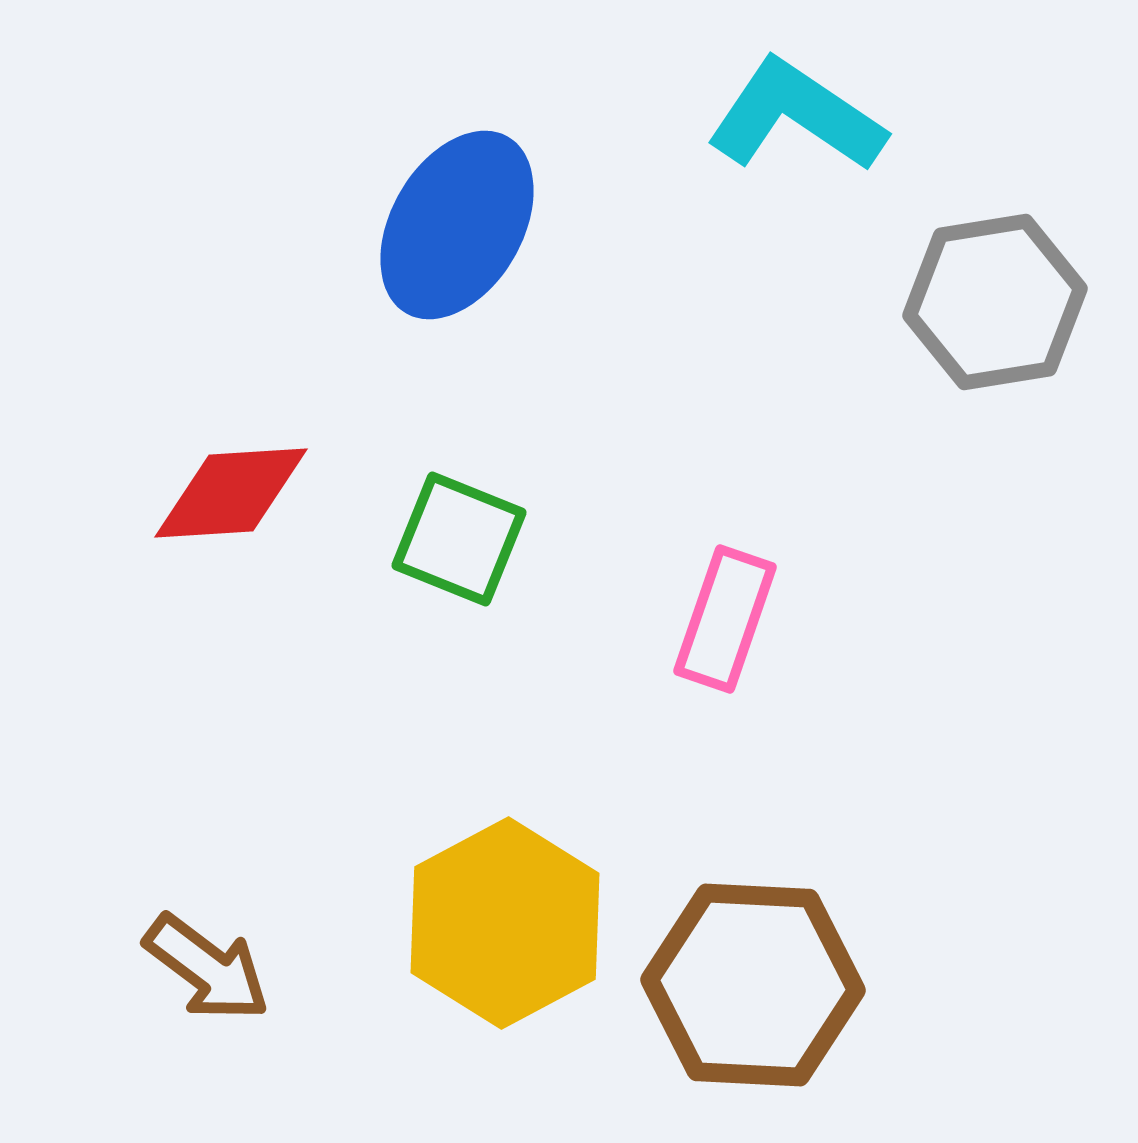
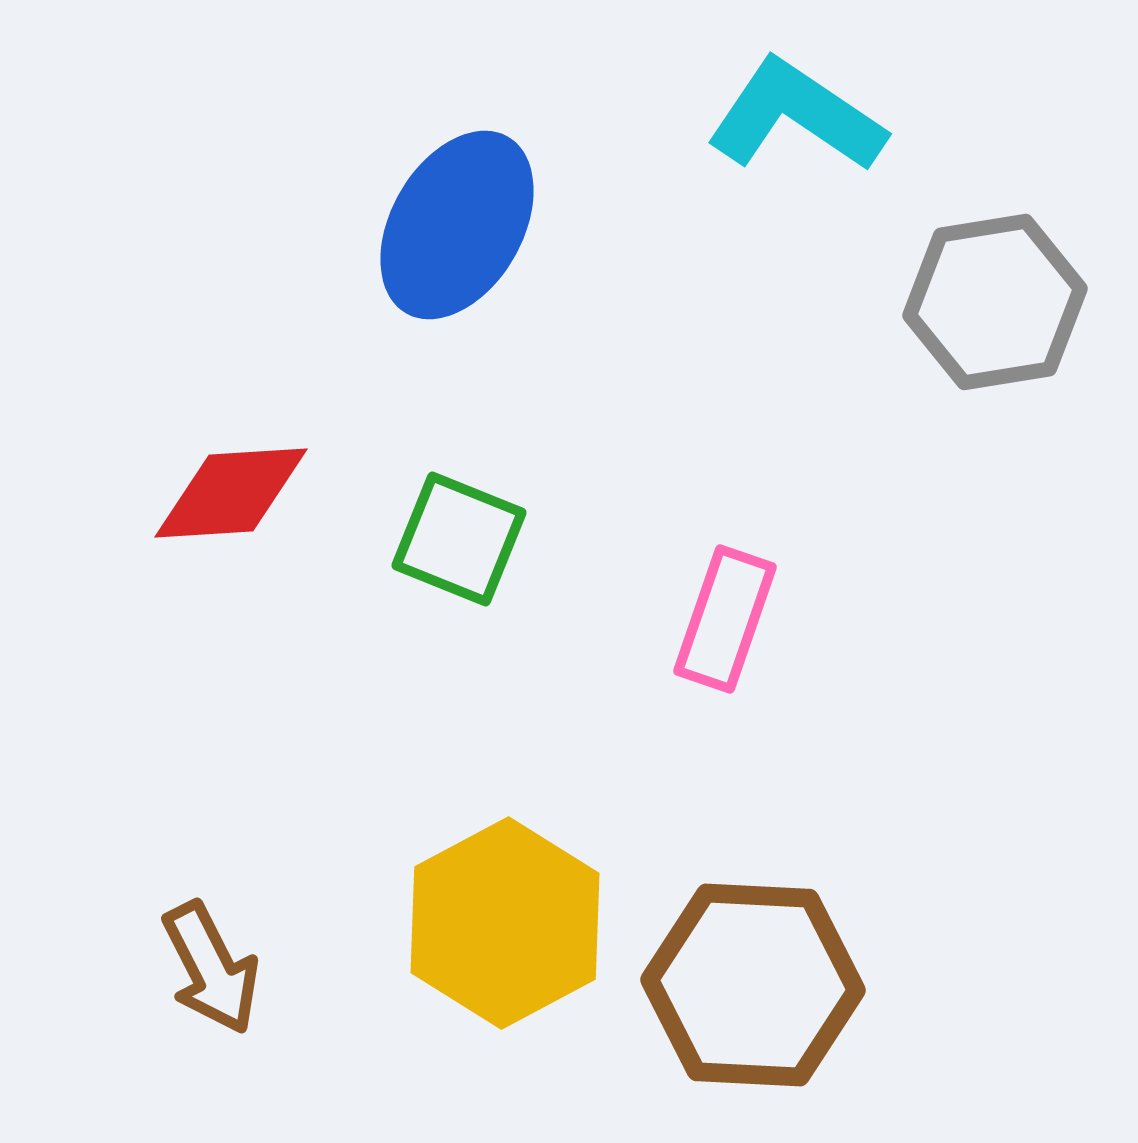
brown arrow: moved 4 px right; rotated 26 degrees clockwise
